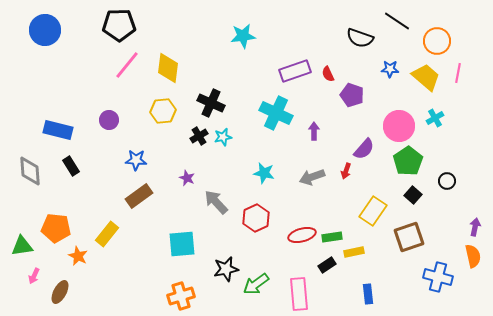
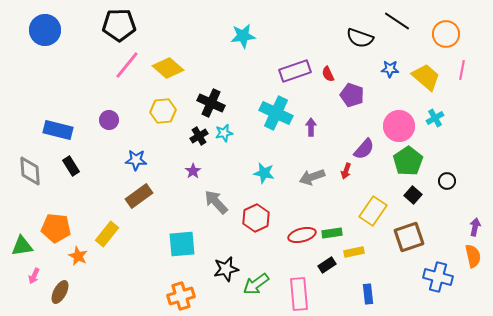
orange circle at (437, 41): moved 9 px right, 7 px up
yellow diamond at (168, 68): rotated 56 degrees counterclockwise
pink line at (458, 73): moved 4 px right, 3 px up
purple arrow at (314, 131): moved 3 px left, 4 px up
cyan star at (223, 137): moved 1 px right, 4 px up
purple star at (187, 178): moved 6 px right, 7 px up; rotated 14 degrees clockwise
green rectangle at (332, 237): moved 4 px up
